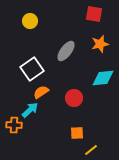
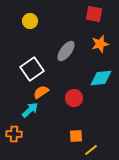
cyan diamond: moved 2 px left
orange cross: moved 9 px down
orange square: moved 1 px left, 3 px down
